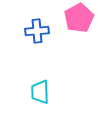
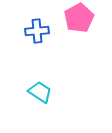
cyan trapezoid: rotated 125 degrees clockwise
